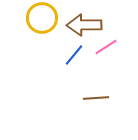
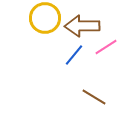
yellow circle: moved 3 px right
brown arrow: moved 2 px left, 1 px down
brown line: moved 2 px left, 1 px up; rotated 35 degrees clockwise
